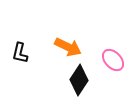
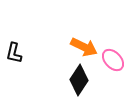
orange arrow: moved 16 px right
black L-shape: moved 6 px left
